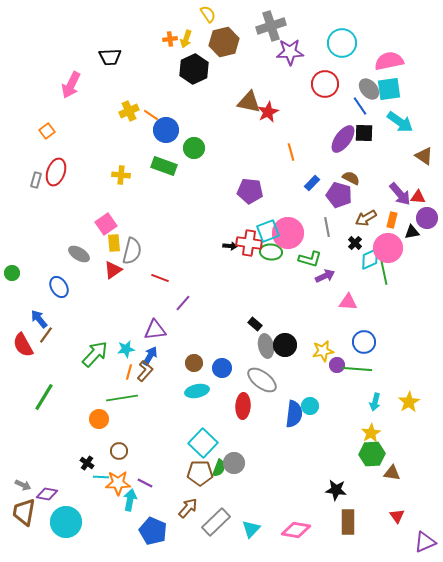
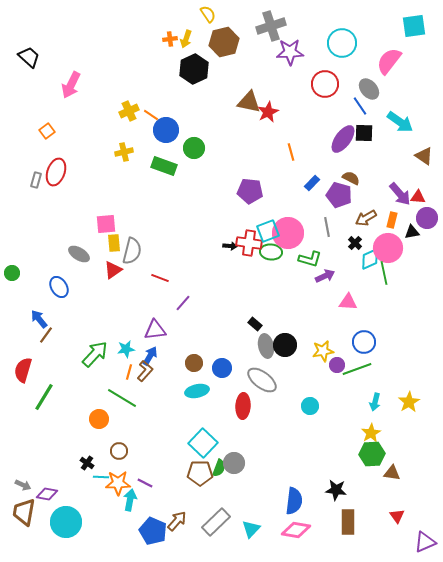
black trapezoid at (110, 57): moved 81 px left; rotated 135 degrees counterclockwise
pink semicircle at (389, 61): rotated 40 degrees counterclockwise
cyan square at (389, 89): moved 25 px right, 63 px up
yellow cross at (121, 175): moved 3 px right, 23 px up; rotated 18 degrees counterclockwise
pink square at (106, 224): rotated 30 degrees clockwise
red semicircle at (23, 345): moved 25 px down; rotated 45 degrees clockwise
green line at (357, 369): rotated 24 degrees counterclockwise
green line at (122, 398): rotated 40 degrees clockwise
blue semicircle at (294, 414): moved 87 px down
brown arrow at (188, 508): moved 11 px left, 13 px down
